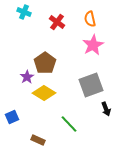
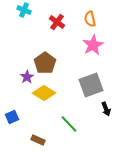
cyan cross: moved 2 px up
